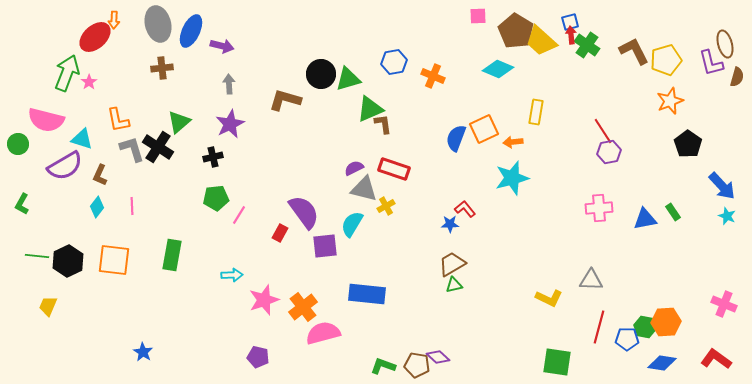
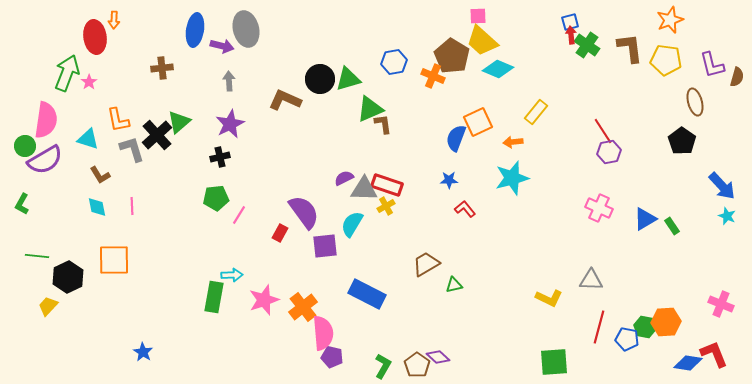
gray ellipse at (158, 24): moved 88 px right, 5 px down
blue ellipse at (191, 31): moved 4 px right, 1 px up; rotated 16 degrees counterclockwise
brown pentagon at (516, 31): moved 64 px left, 25 px down
red ellipse at (95, 37): rotated 56 degrees counterclockwise
yellow trapezoid at (541, 41): moved 59 px left
brown ellipse at (725, 44): moved 30 px left, 58 px down
brown L-shape at (634, 51): moved 4 px left, 3 px up; rotated 20 degrees clockwise
yellow pentagon at (666, 60): rotated 24 degrees clockwise
purple L-shape at (711, 63): moved 1 px right, 2 px down
black circle at (321, 74): moved 1 px left, 5 px down
gray arrow at (229, 84): moved 3 px up
brown L-shape at (285, 100): rotated 8 degrees clockwise
orange star at (670, 101): moved 81 px up
yellow rectangle at (536, 112): rotated 30 degrees clockwise
pink semicircle at (46, 120): rotated 96 degrees counterclockwise
orange square at (484, 129): moved 6 px left, 7 px up
cyan triangle at (82, 139): moved 6 px right
green circle at (18, 144): moved 7 px right, 2 px down
black pentagon at (688, 144): moved 6 px left, 3 px up
black cross at (158, 147): moved 1 px left, 12 px up; rotated 16 degrees clockwise
black cross at (213, 157): moved 7 px right
purple semicircle at (65, 166): moved 20 px left, 6 px up
purple semicircle at (354, 168): moved 10 px left, 10 px down
red rectangle at (394, 169): moved 7 px left, 16 px down
brown L-shape at (100, 175): rotated 55 degrees counterclockwise
gray triangle at (364, 189): rotated 12 degrees counterclockwise
cyan diamond at (97, 207): rotated 50 degrees counterclockwise
pink cross at (599, 208): rotated 28 degrees clockwise
green rectangle at (673, 212): moved 1 px left, 14 px down
blue triangle at (645, 219): rotated 20 degrees counterclockwise
blue star at (450, 224): moved 1 px left, 44 px up
green rectangle at (172, 255): moved 42 px right, 42 px down
orange square at (114, 260): rotated 8 degrees counterclockwise
black hexagon at (68, 261): moved 16 px down
brown trapezoid at (452, 264): moved 26 px left
blue rectangle at (367, 294): rotated 21 degrees clockwise
pink cross at (724, 304): moved 3 px left
yellow trapezoid at (48, 306): rotated 20 degrees clockwise
pink semicircle at (323, 333): rotated 100 degrees clockwise
blue pentagon at (627, 339): rotated 10 degrees clockwise
purple pentagon at (258, 357): moved 74 px right
red L-shape at (716, 359): moved 2 px left, 5 px up; rotated 32 degrees clockwise
green square at (557, 362): moved 3 px left; rotated 12 degrees counterclockwise
blue diamond at (662, 363): moved 26 px right
brown pentagon at (417, 365): rotated 25 degrees clockwise
green L-shape at (383, 366): rotated 100 degrees clockwise
